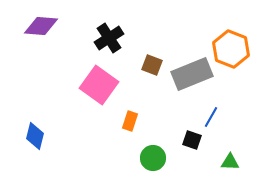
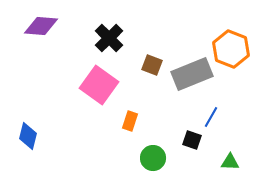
black cross: rotated 12 degrees counterclockwise
blue diamond: moved 7 px left
